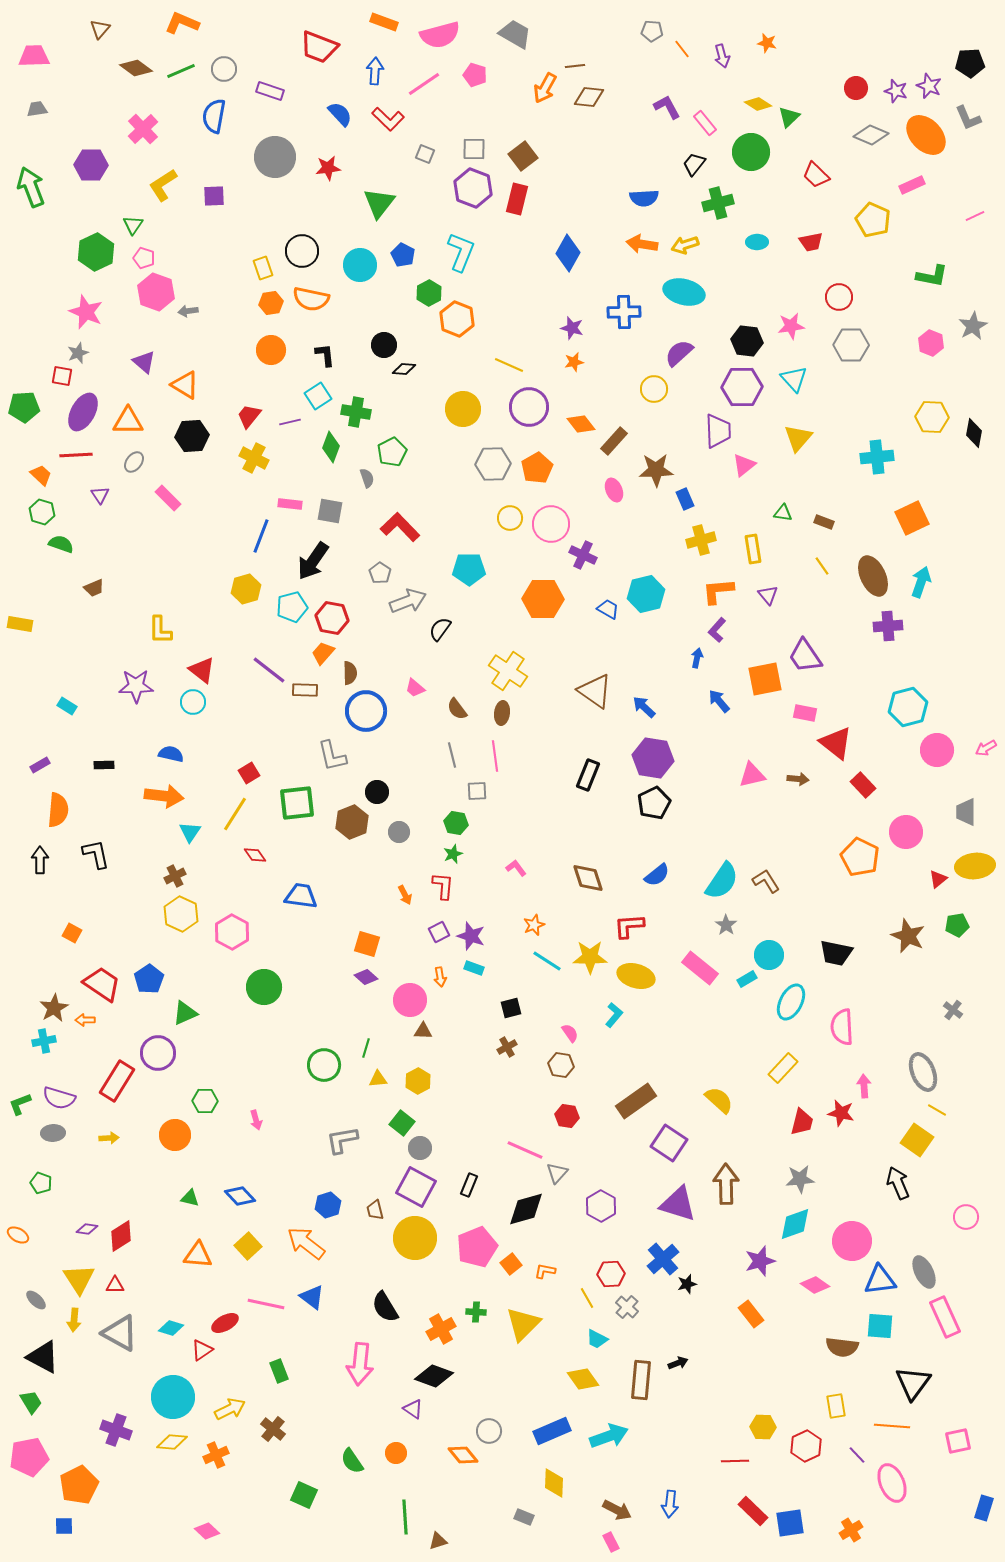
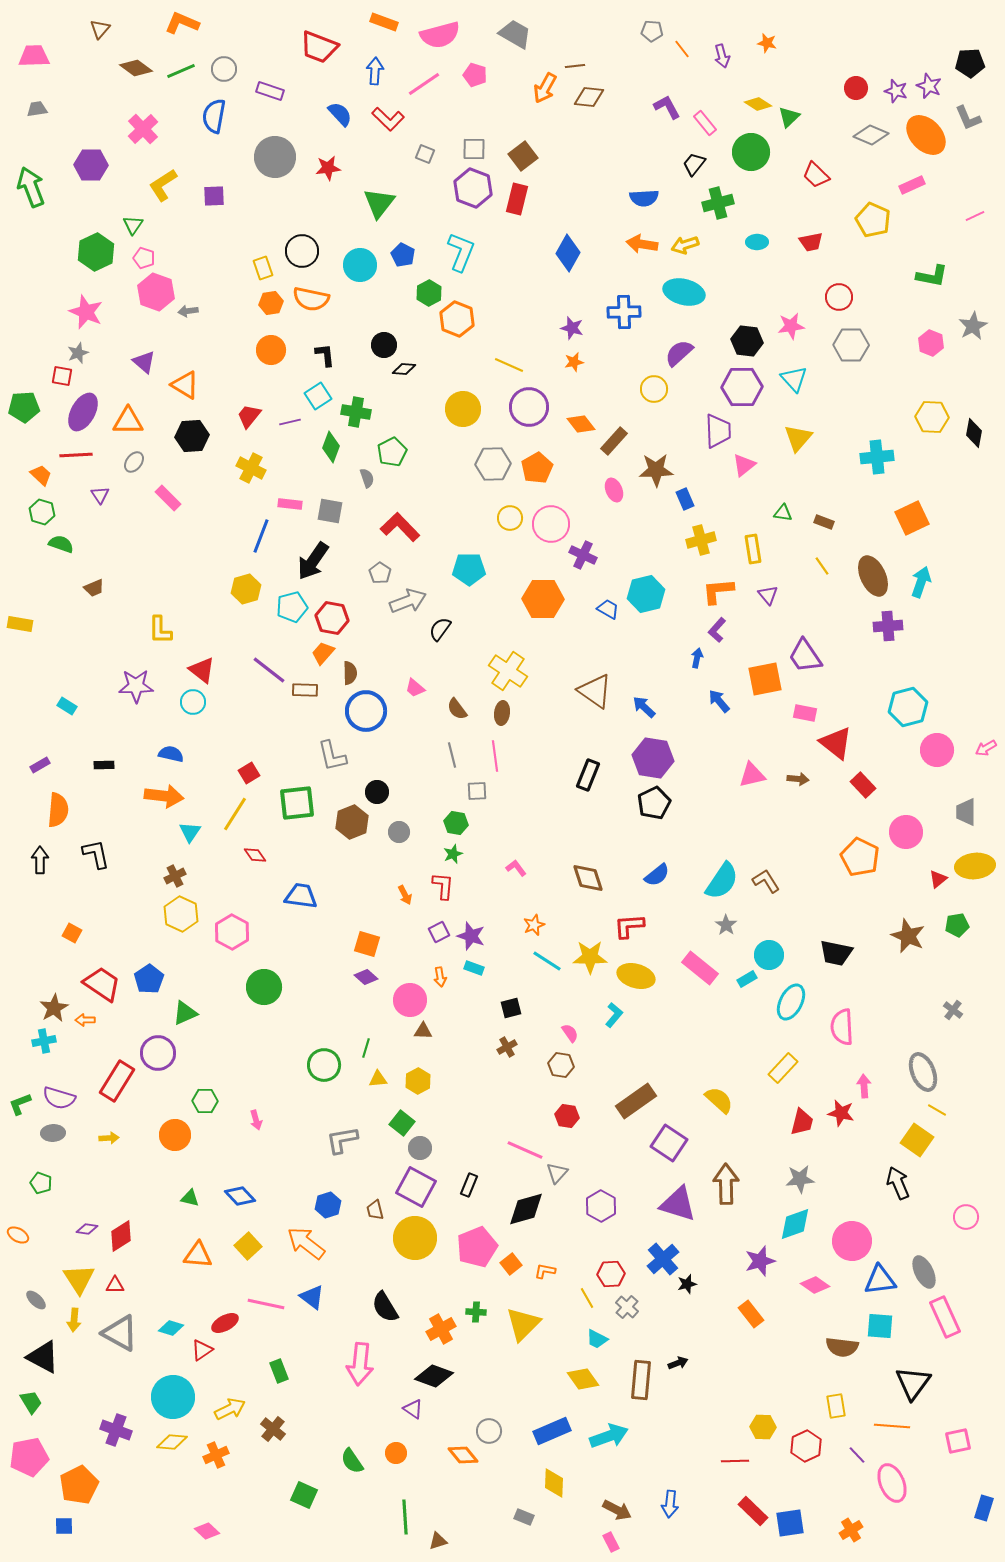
yellow cross at (254, 458): moved 3 px left, 10 px down
